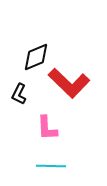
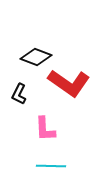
black diamond: rotated 44 degrees clockwise
red L-shape: rotated 9 degrees counterclockwise
pink L-shape: moved 2 px left, 1 px down
